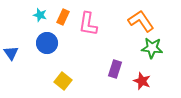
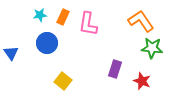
cyan star: rotated 24 degrees counterclockwise
